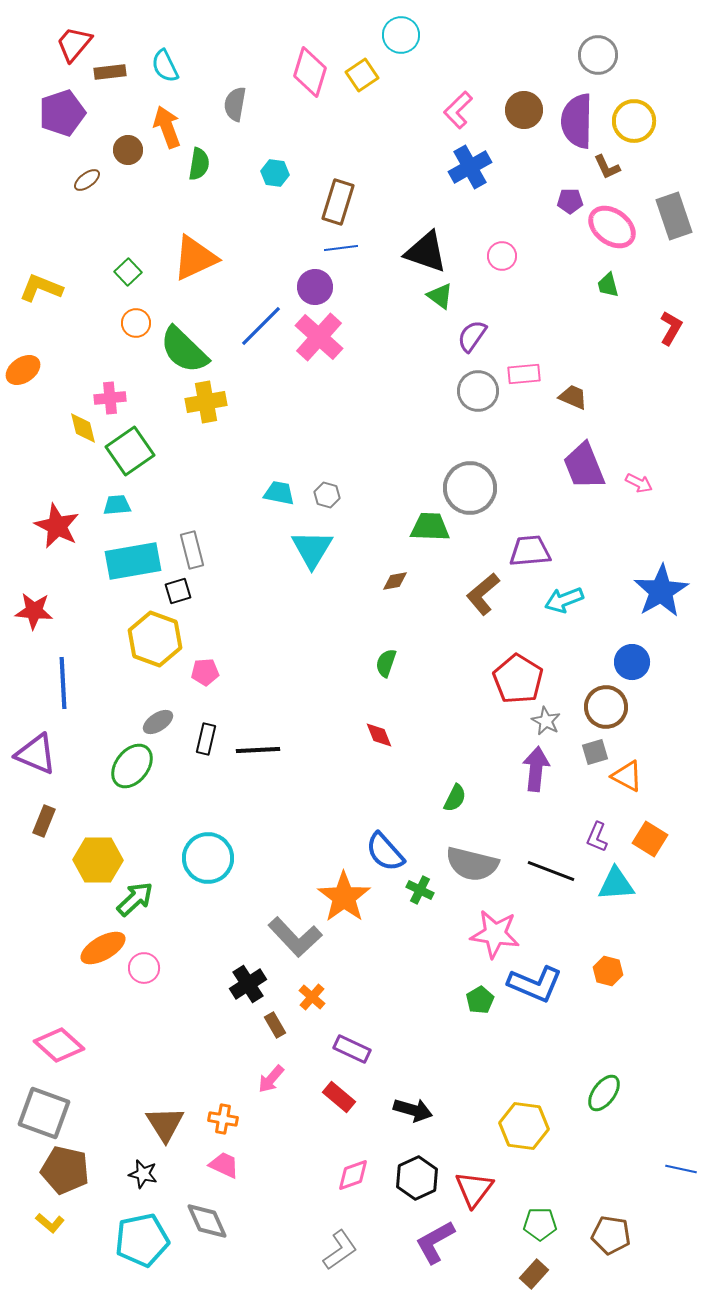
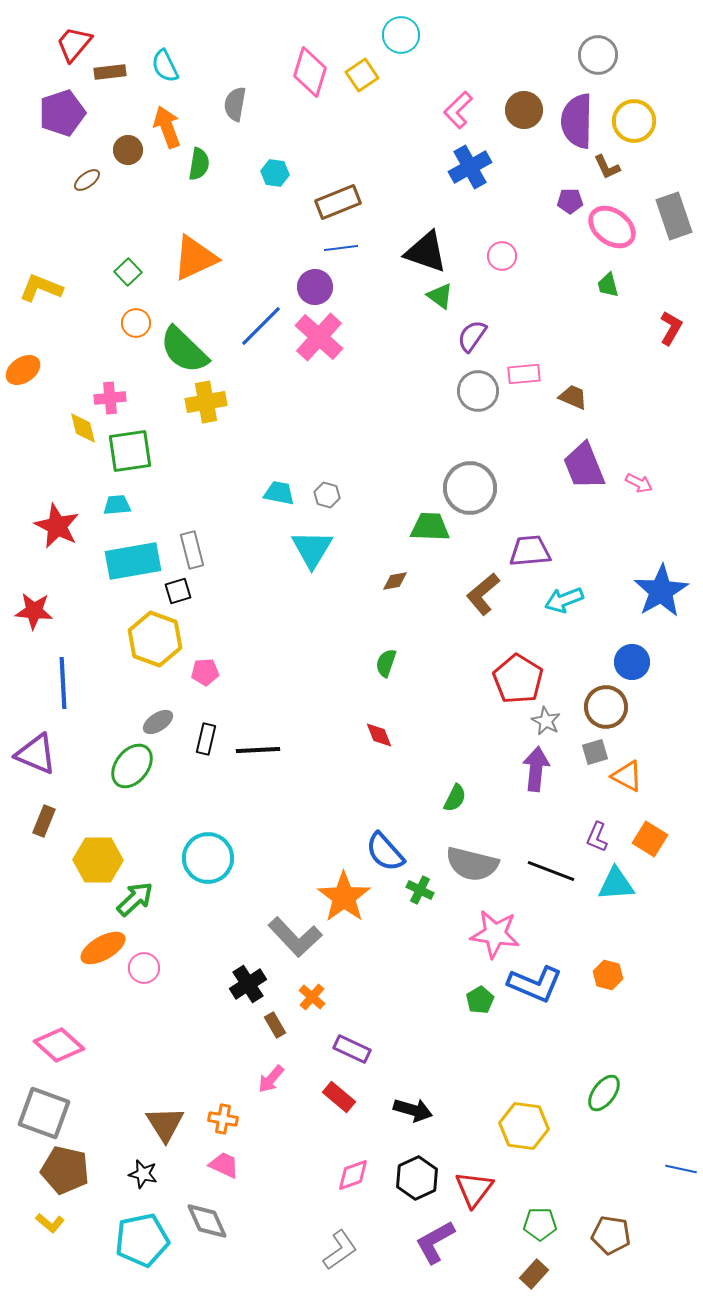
brown rectangle at (338, 202): rotated 51 degrees clockwise
green square at (130, 451): rotated 27 degrees clockwise
orange hexagon at (608, 971): moved 4 px down
